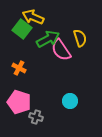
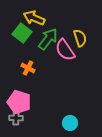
yellow arrow: moved 1 px right, 1 px down
green square: moved 4 px down
green arrow: rotated 25 degrees counterclockwise
pink semicircle: moved 4 px right
orange cross: moved 9 px right
cyan circle: moved 22 px down
gray cross: moved 20 px left, 1 px down; rotated 16 degrees counterclockwise
